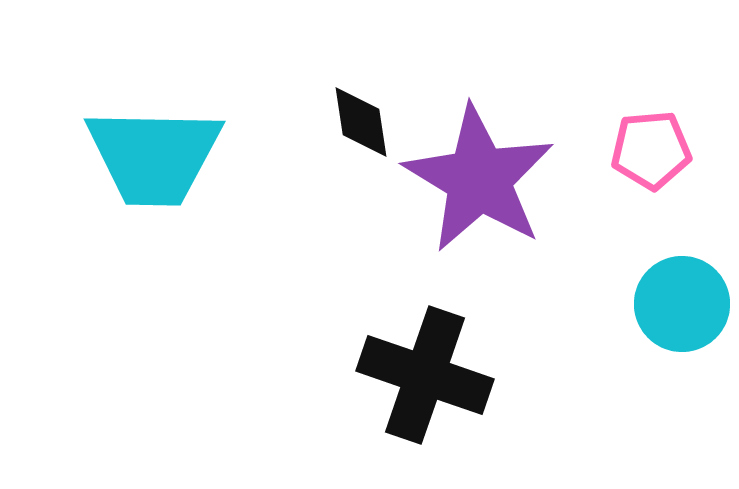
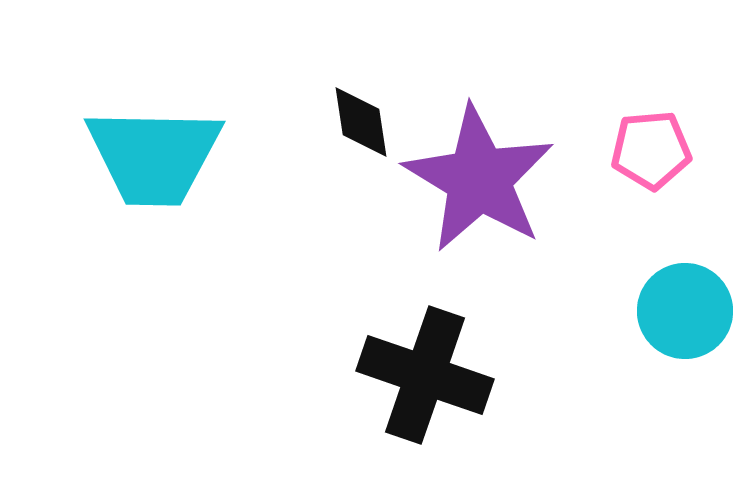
cyan circle: moved 3 px right, 7 px down
